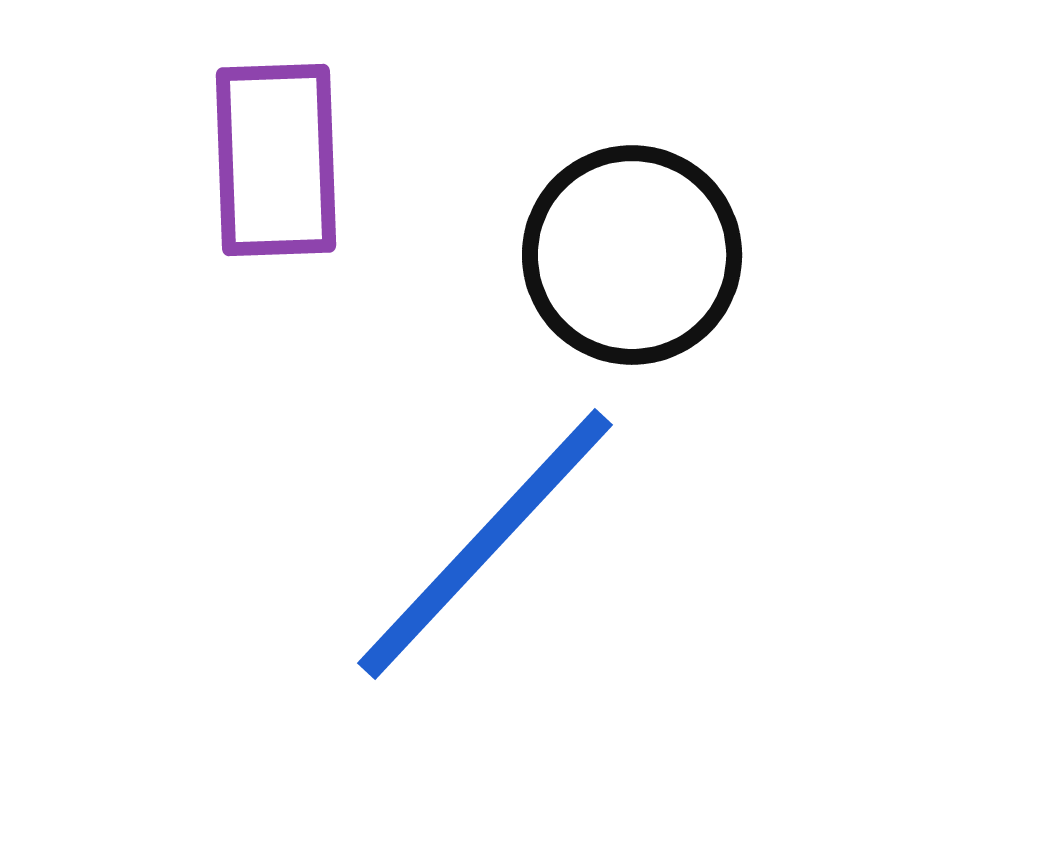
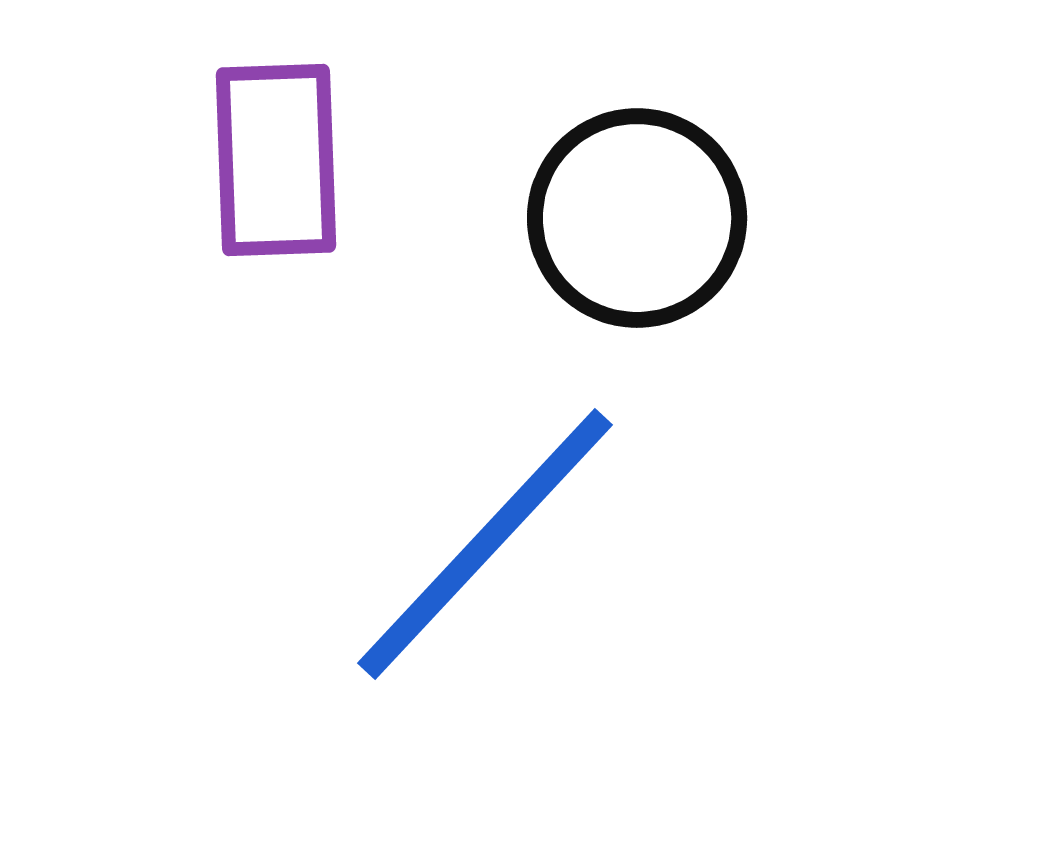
black circle: moved 5 px right, 37 px up
